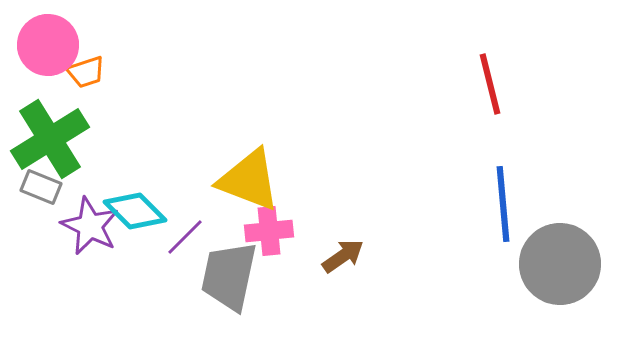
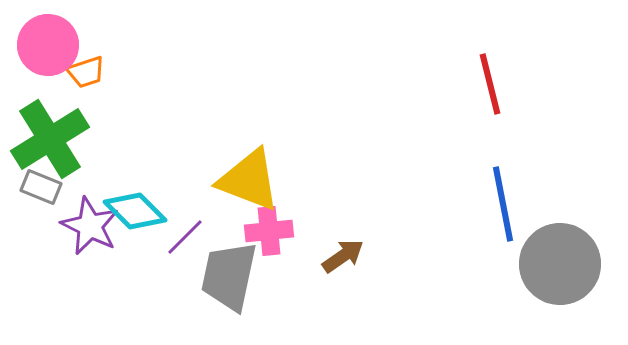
blue line: rotated 6 degrees counterclockwise
